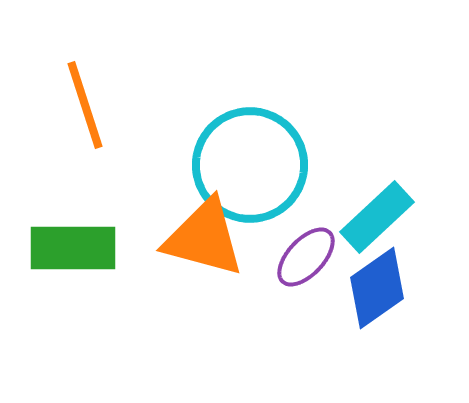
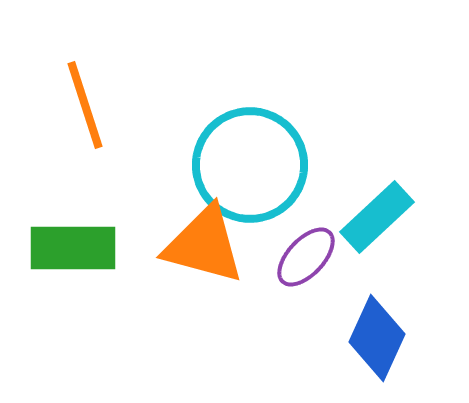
orange triangle: moved 7 px down
blue diamond: moved 50 px down; rotated 30 degrees counterclockwise
